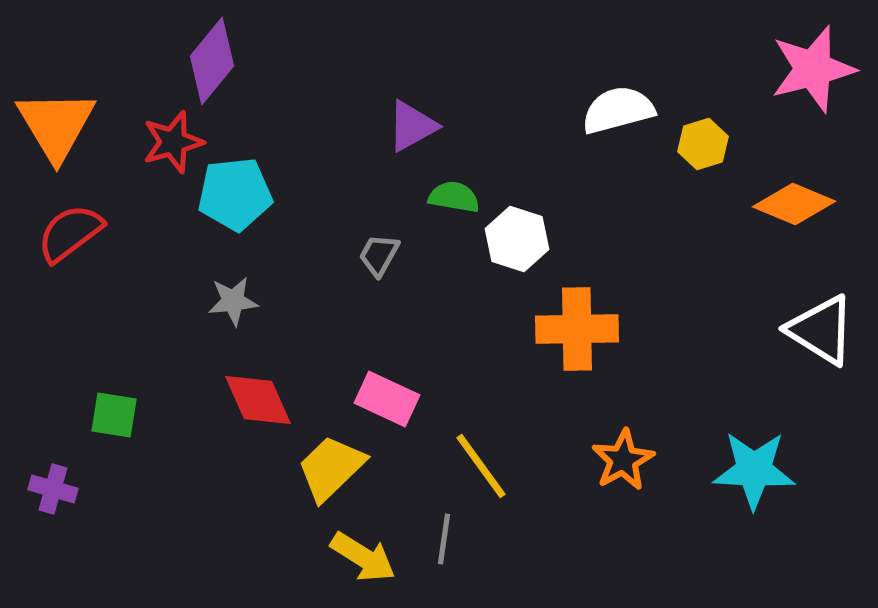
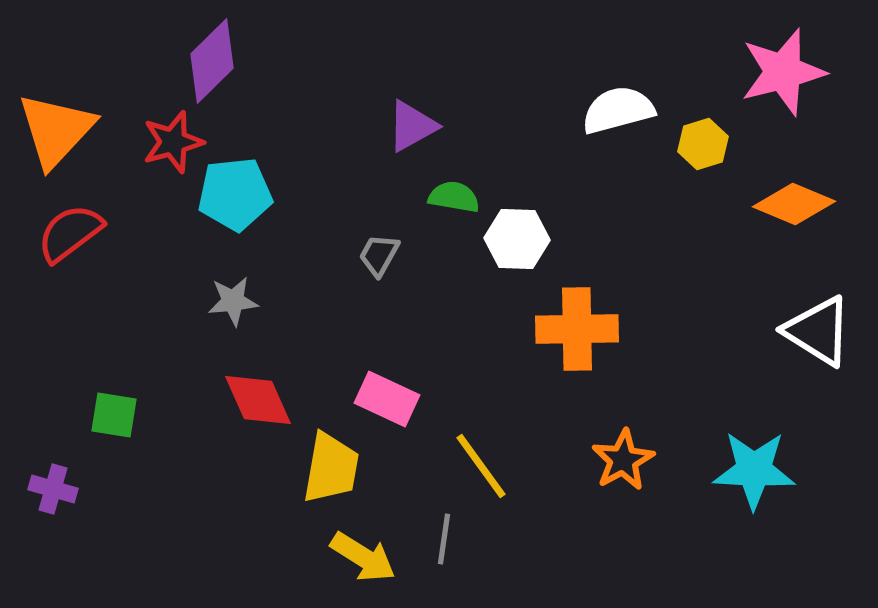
purple diamond: rotated 6 degrees clockwise
pink star: moved 30 px left, 3 px down
orange triangle: moved 5 px down; rotated 14 degrees clockwise
white hexagon: rotated 16 degrees counterclockwise
white triangle: moved 3 px left, 1 px down
yellow trapezoid: rotated 144 degrees clockwise
